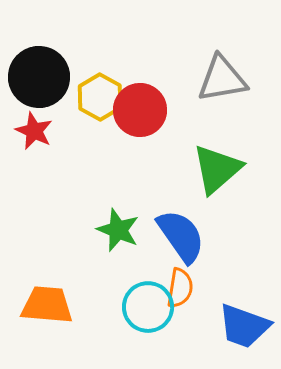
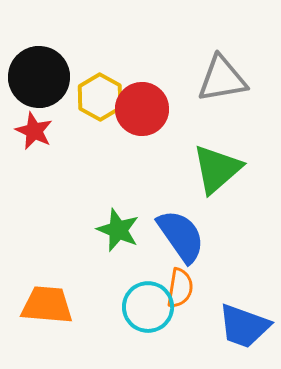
red circle: moved 2 px right, 1 px up
